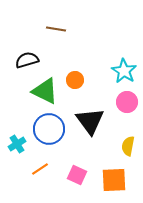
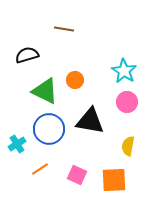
brown line: moved 8 px right
black semicircle: moved 5 px up
black triangle: rotated 44 degrees counterclockwise
